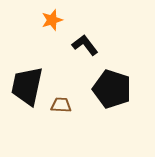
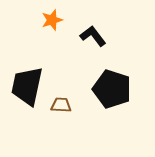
black L-shape: moved 8 px right, 9 px up
